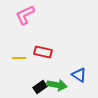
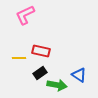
red rectangle: moved 2 px left, 1 px up
black rectangle: moved 14 px up
